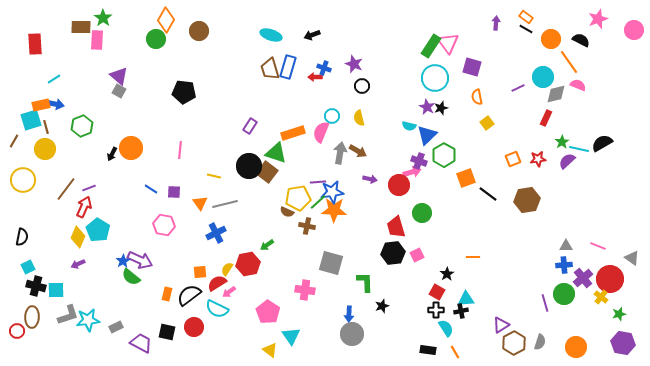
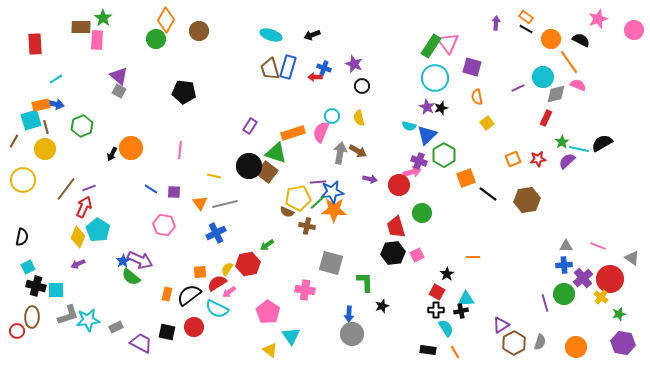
cyan line at (54, 79): moved 2 px right
